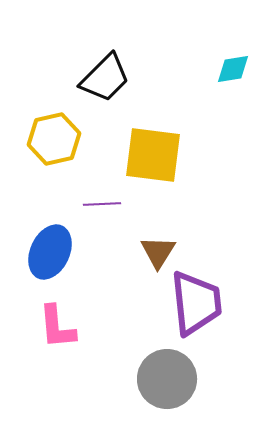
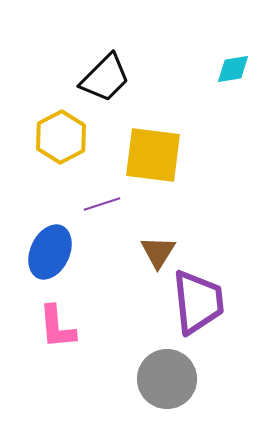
yellow hexagon: moved 7 px right, 2 px up; rotated 15 degrees counterclockwise
purple line: rotated 15 degrees counterclockwise
purple trapezoid: moved 2 px right, 1 px up
